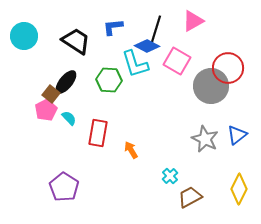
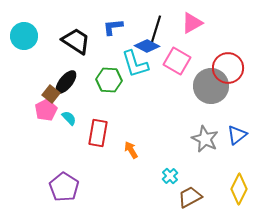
pink triangle: moved 1 px left, 2 px down
